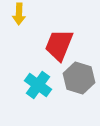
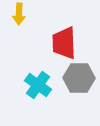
red trapezoid: moved 5 px right, 2 px up; rotated 24 degrees counterclockwise
gray hexagon: rotated 16 degrees counterclockwise
